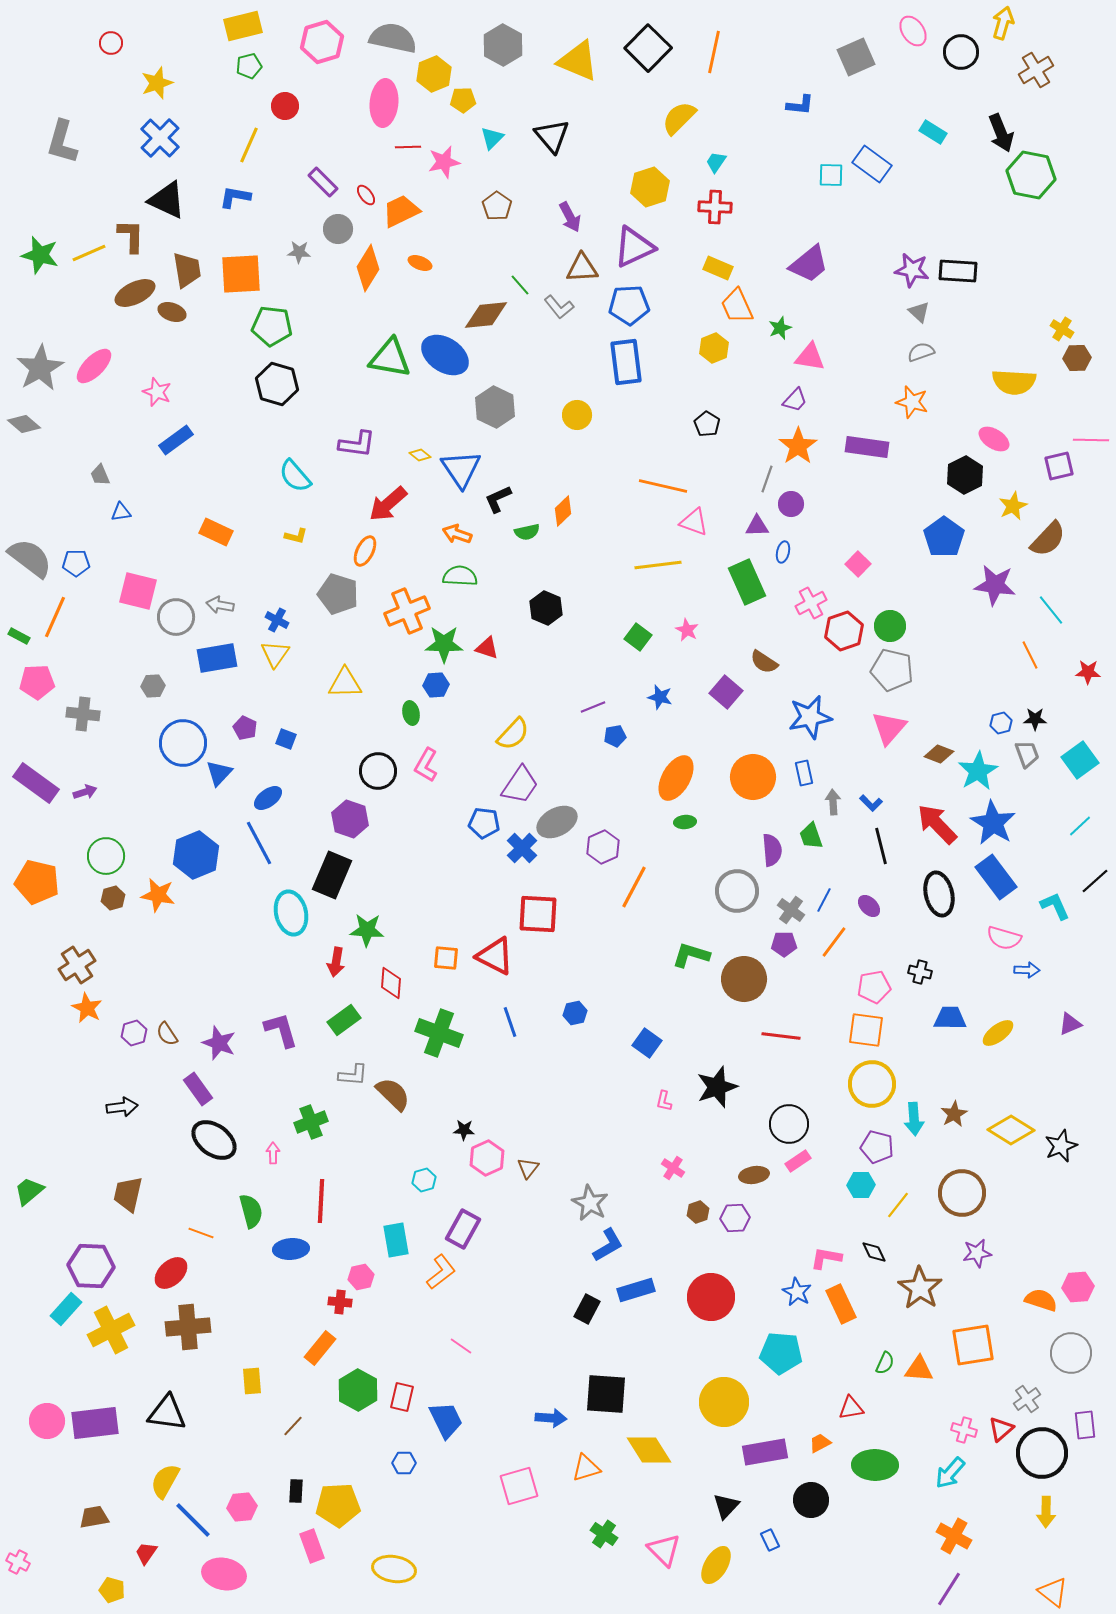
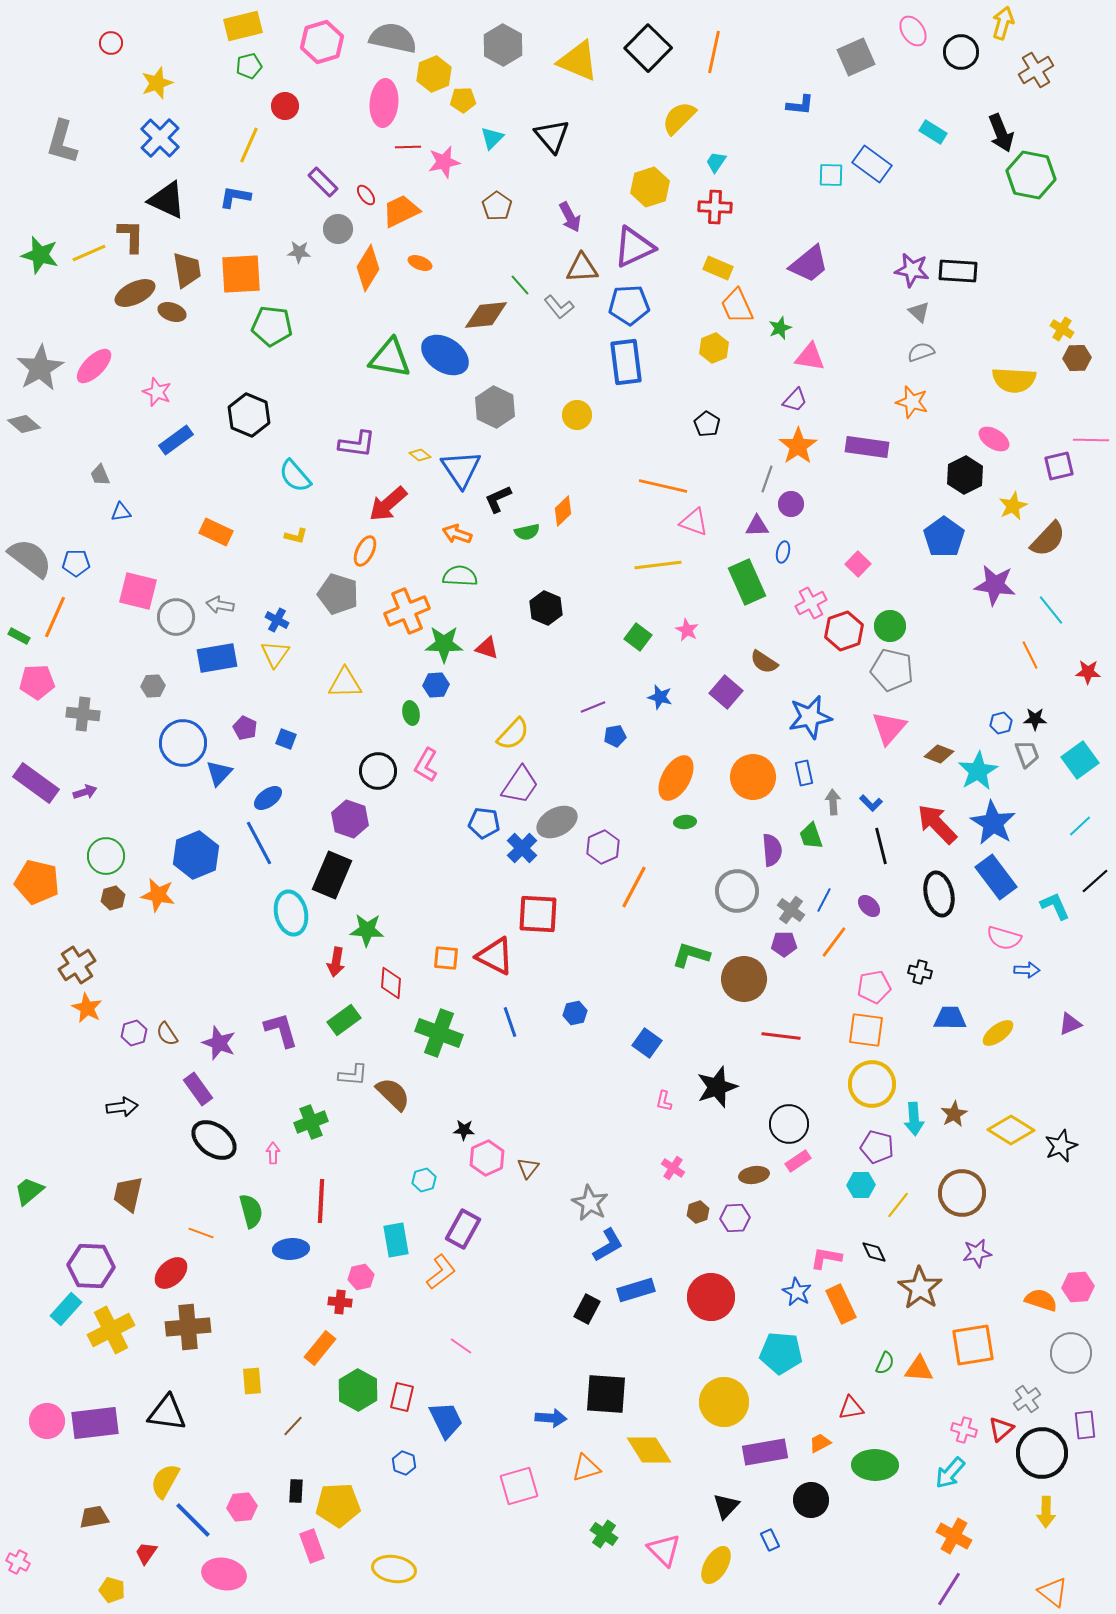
yellow semicircle at (1014, 382): moved 2 px up
black hexagon at (277, 384): moved 28 px left, 31 px down; rotated 6 degrees clockwise
blue hexagon at (404, 1463): rotated 20 degrees clockwise
